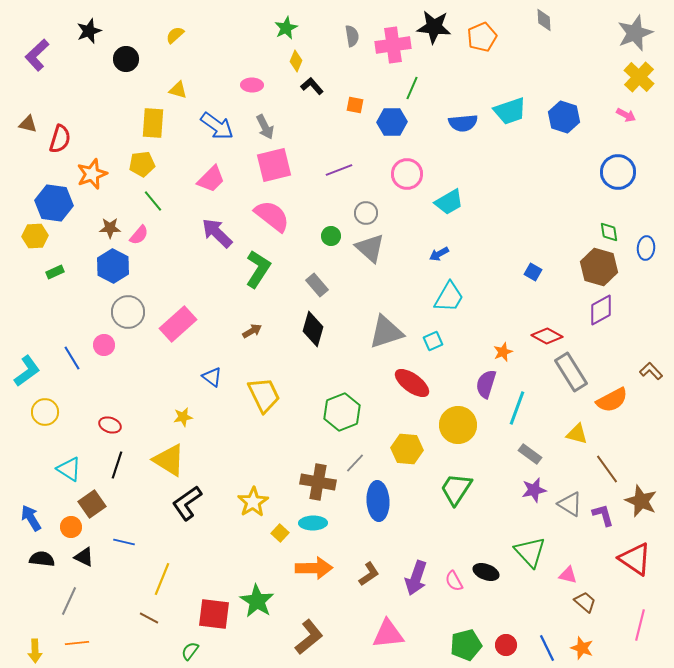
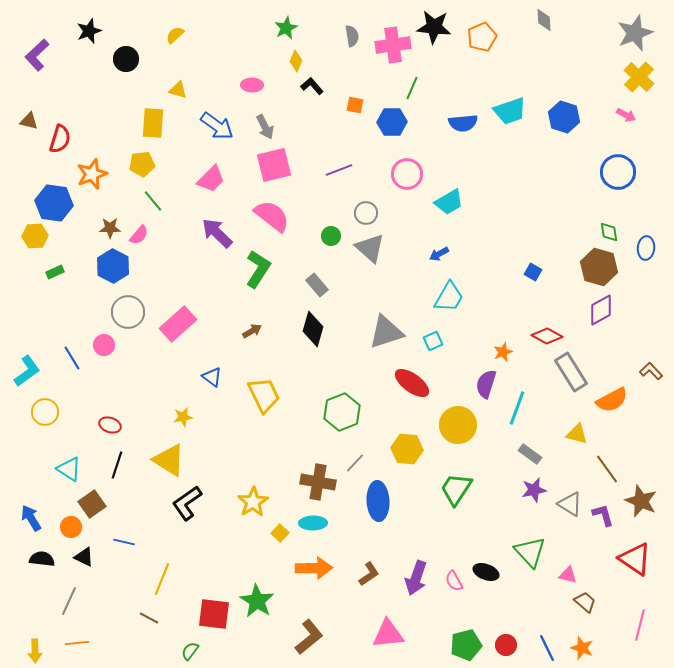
brown triangle at (28, 124): moved 1 px right, 3 px up
